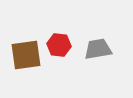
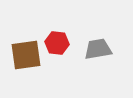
red hexagon: moved 2 px left, 2 px up
